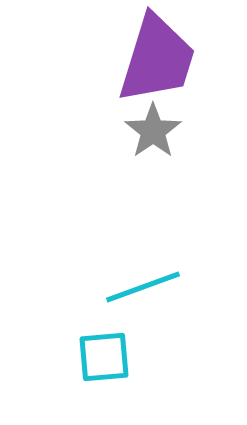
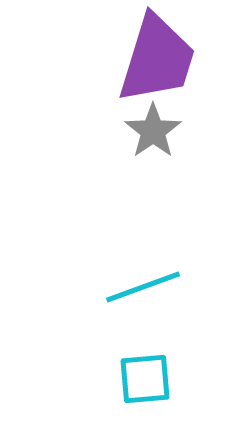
cyan square: moved 41 px right, 22 px down
